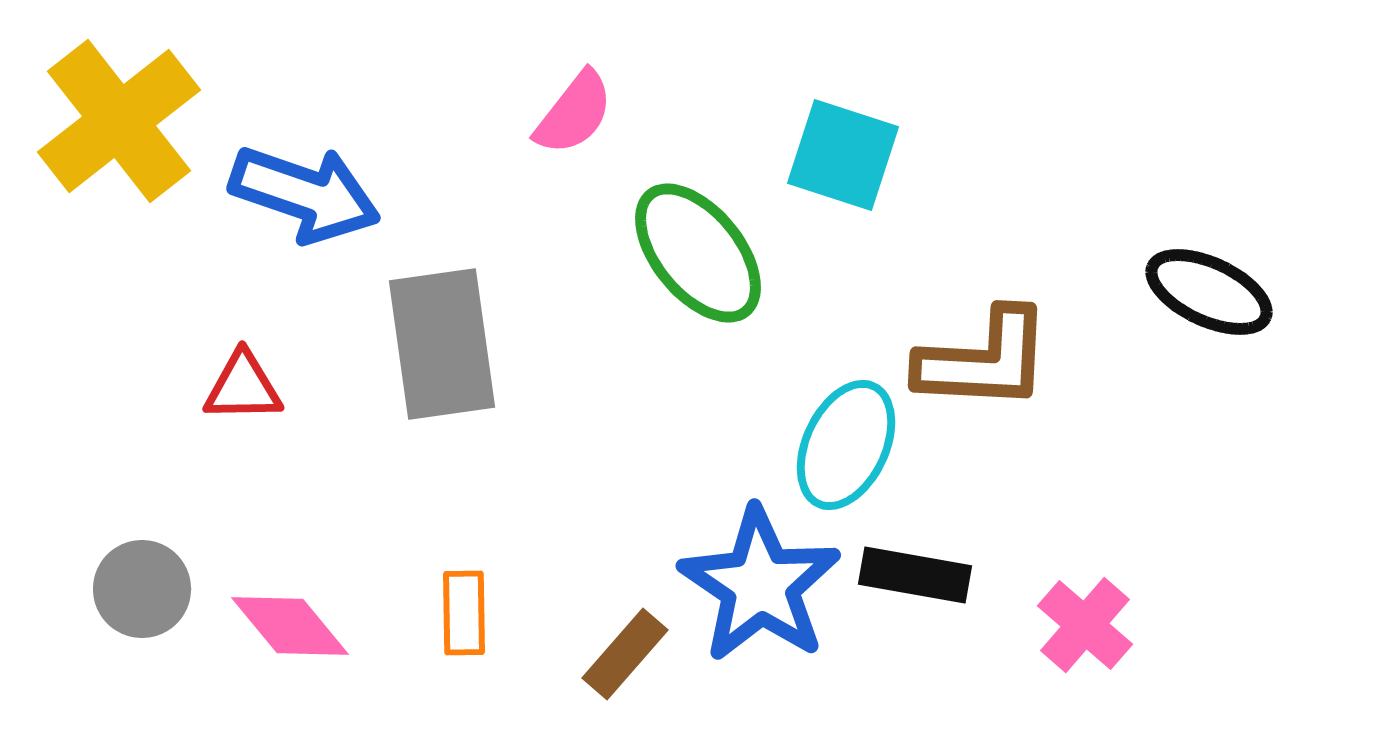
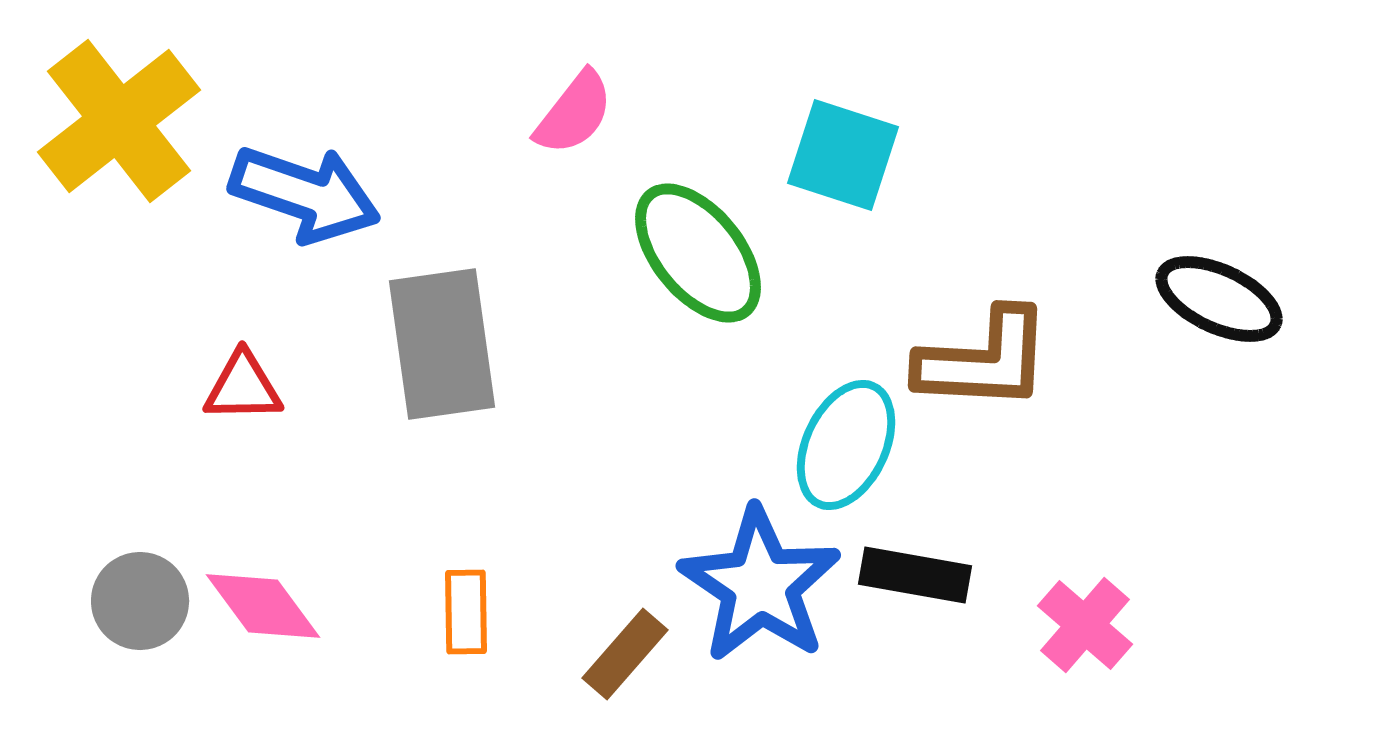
black ellipse: moved 10 px right, 7 px down
gray circle: moved 2 px left, 12 px down
orange rectangle: moved 2 px right, 1 px up
pink diamond: moved 27 px left, 20 px up; rotated 3 degrees clockwise
